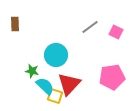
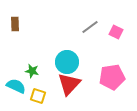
cyan circle: moved 11 px right, 7 px down
cyan semicircle: moved 29 px left; rotated 18 degrees counterclockwise
yellow square: moved 17 px left
